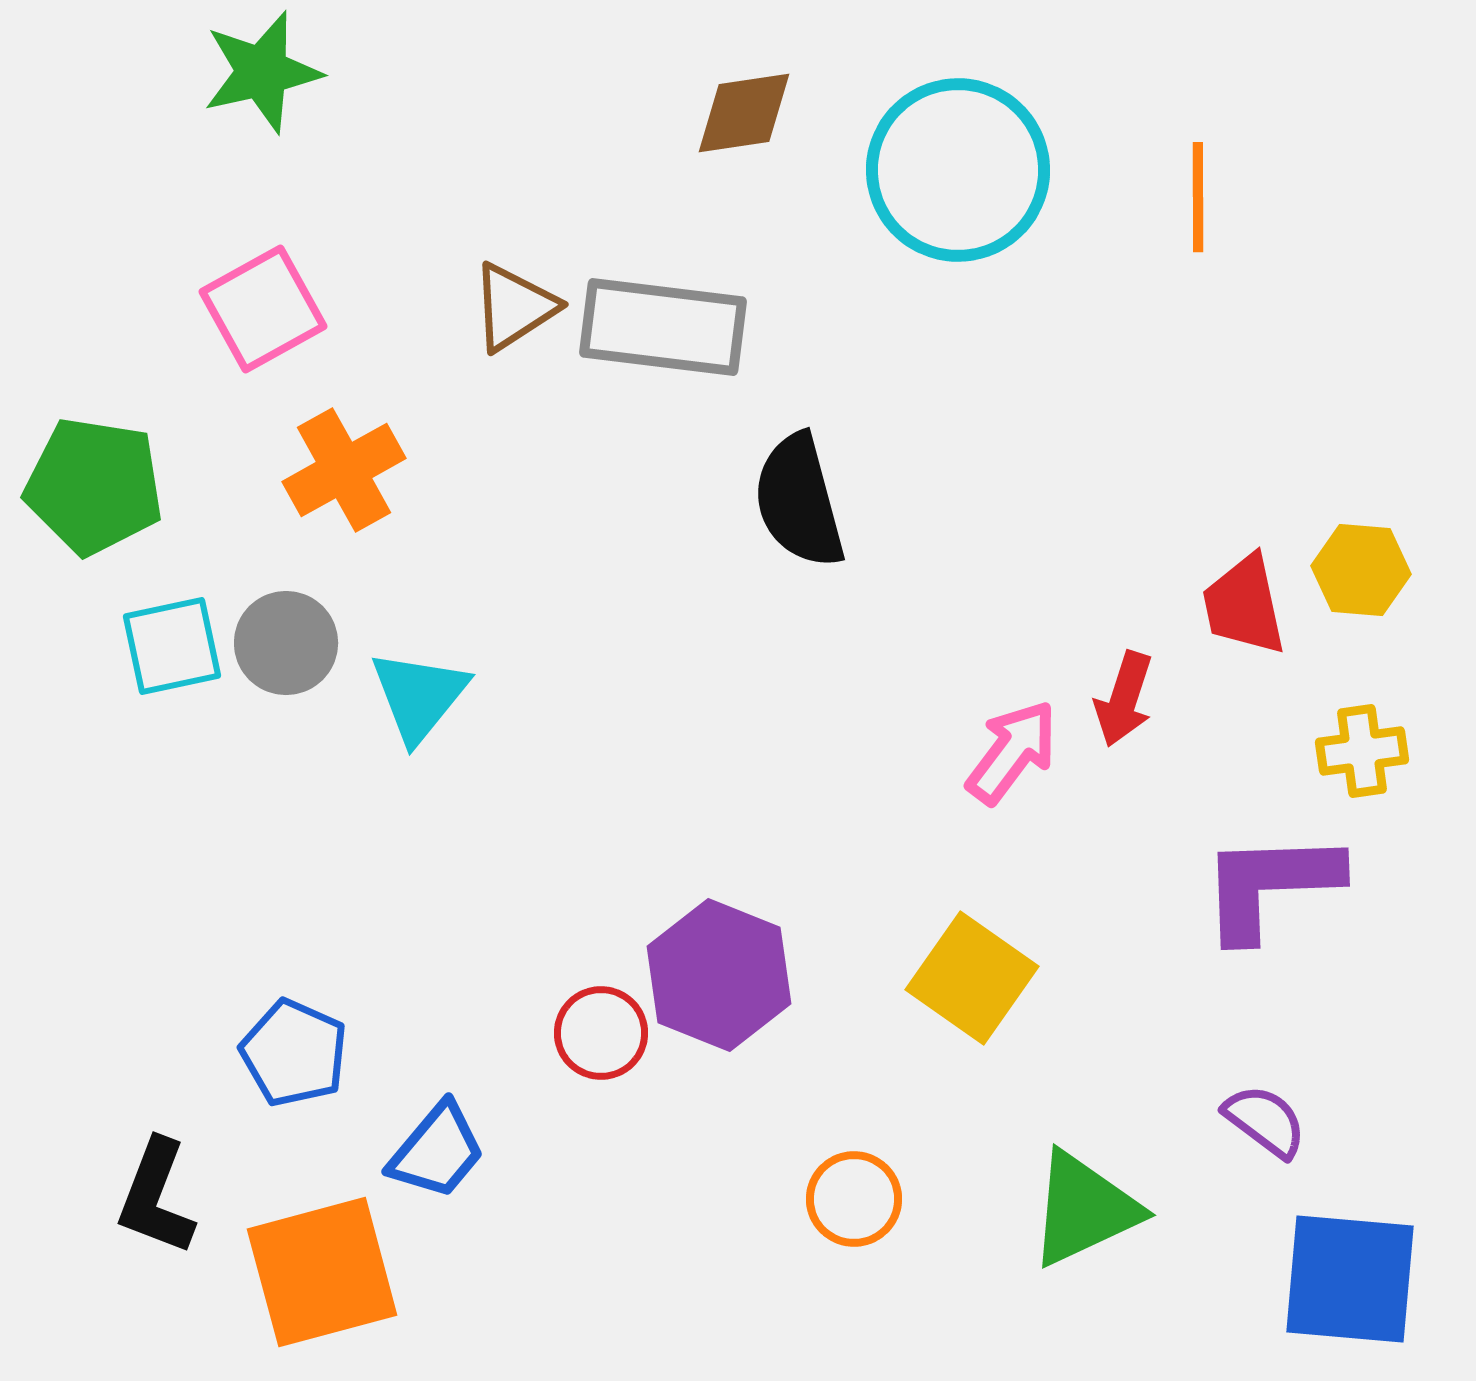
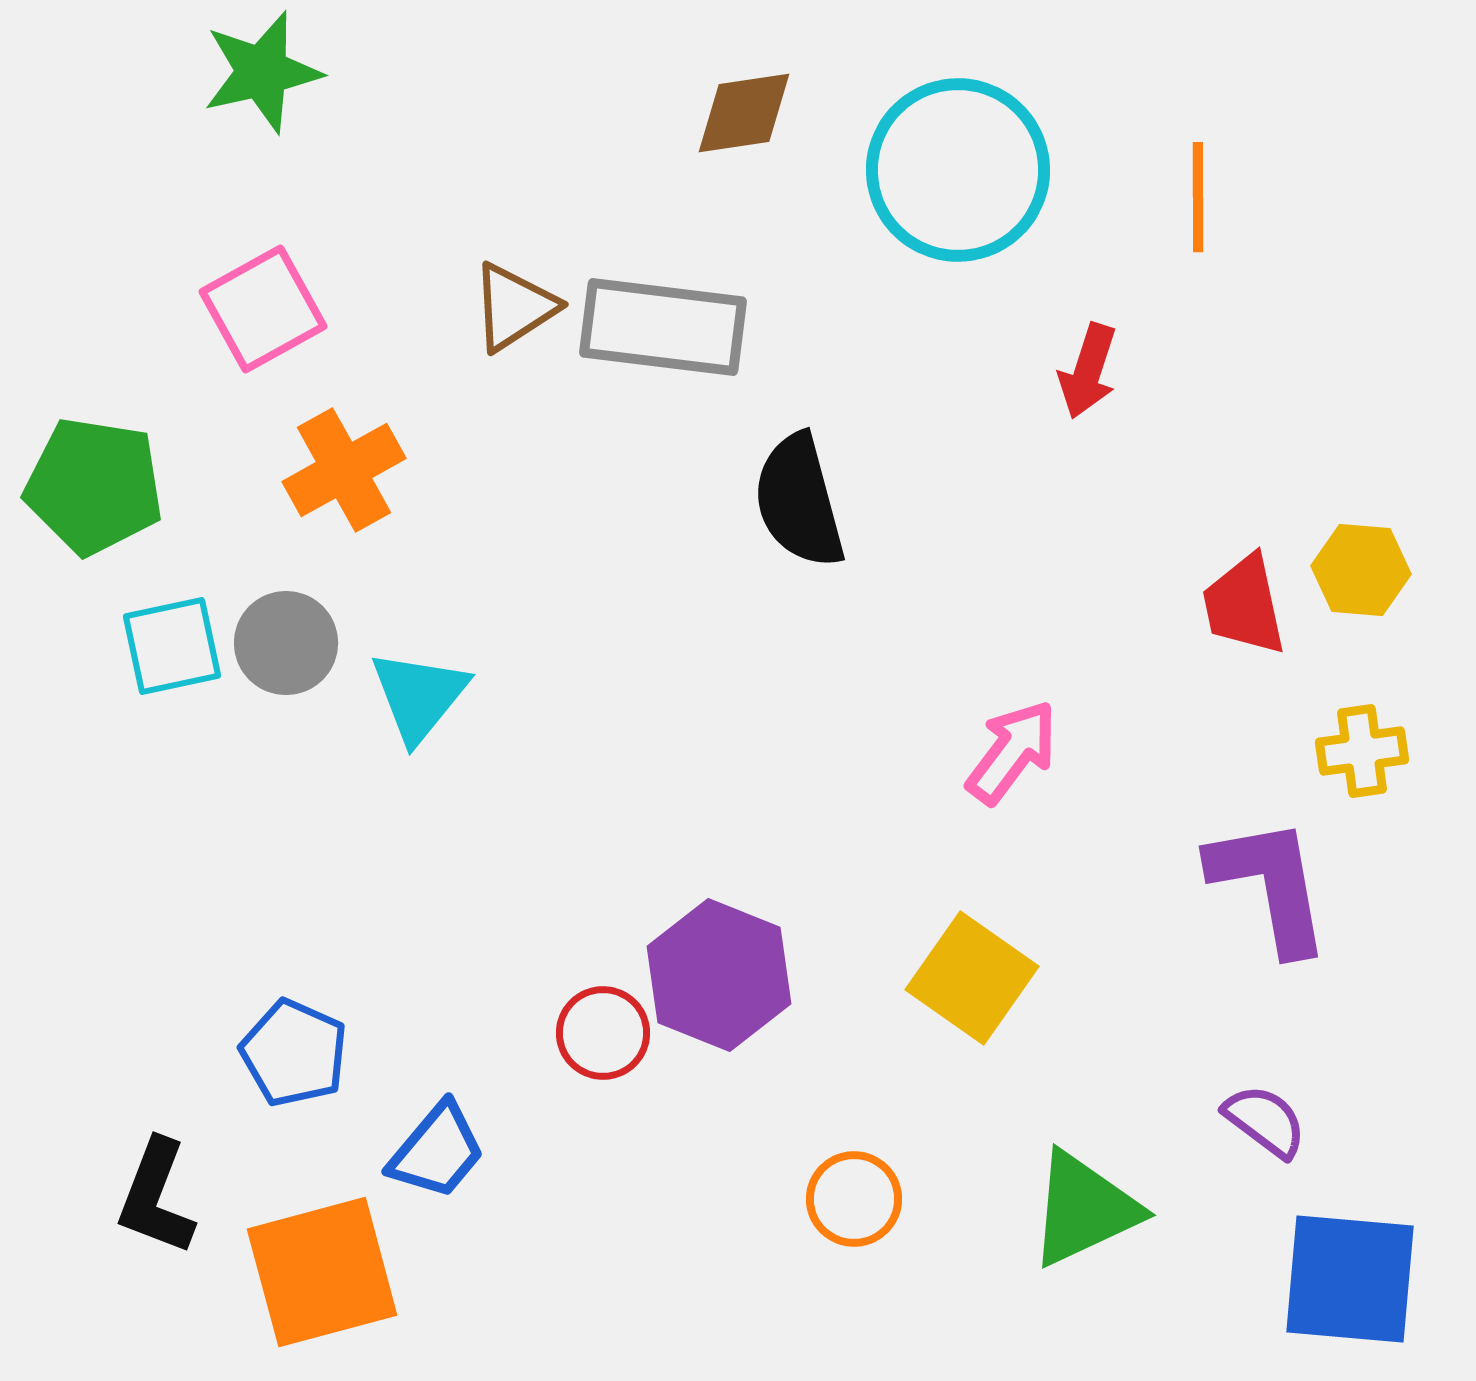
red arrow: moved 36 px left, 328 px up
purple L-shape: rotated 82 degrees clockwise
red circle: moved 2 px right
